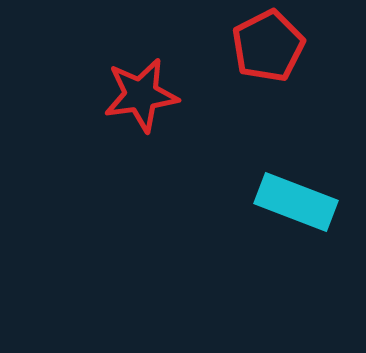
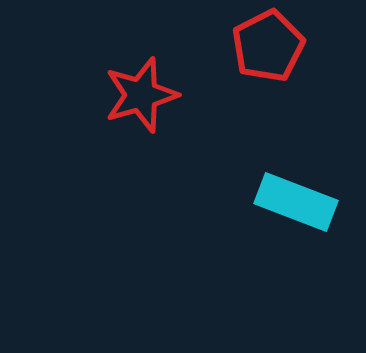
red star: rotated 8 degrees counterclockwise
